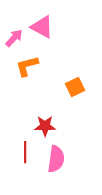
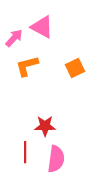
orange square: moved 19 px up
